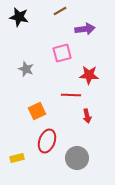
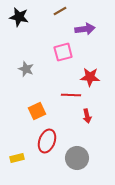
pink square: moved 1 px right, 1 px up
red star: moved 1 px right, 2 px down
